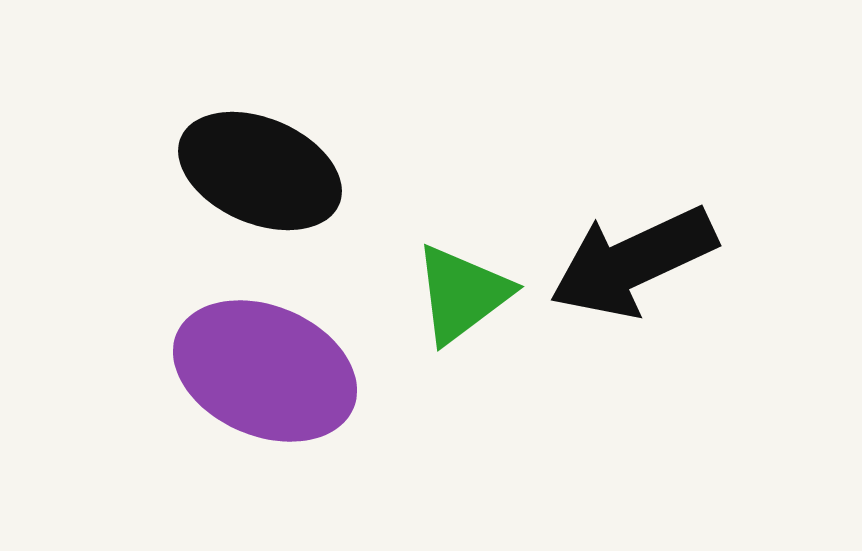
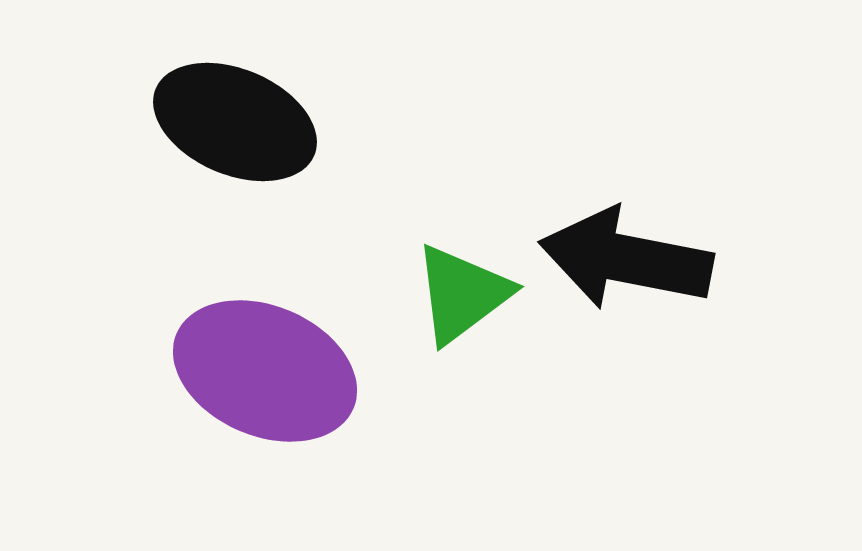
black ellipse: moved 25 px left, 49 px up
black arrow: moved 7 px left, 3 px up; rotated 36 degrees clockwise
